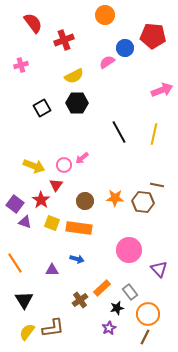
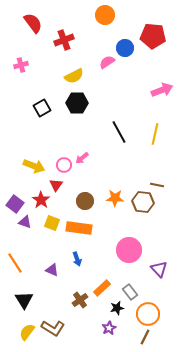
yellow line at (154, 134): moved 1 px right
blue arrow at (77, 259): rotated 56 degrees clockwise
purple triangle at (52, 270): rotated 24 degrees clockwise
brown L-shape at (53, 328): rotated 40 degrees clockwise
